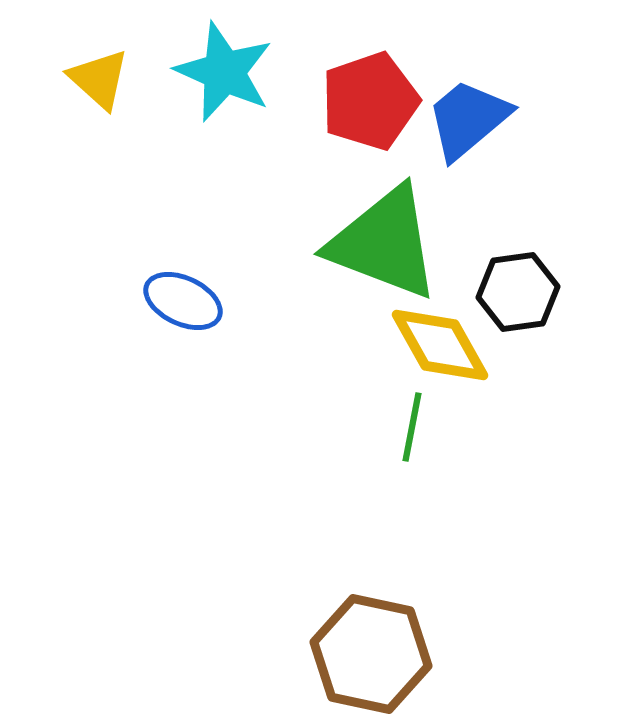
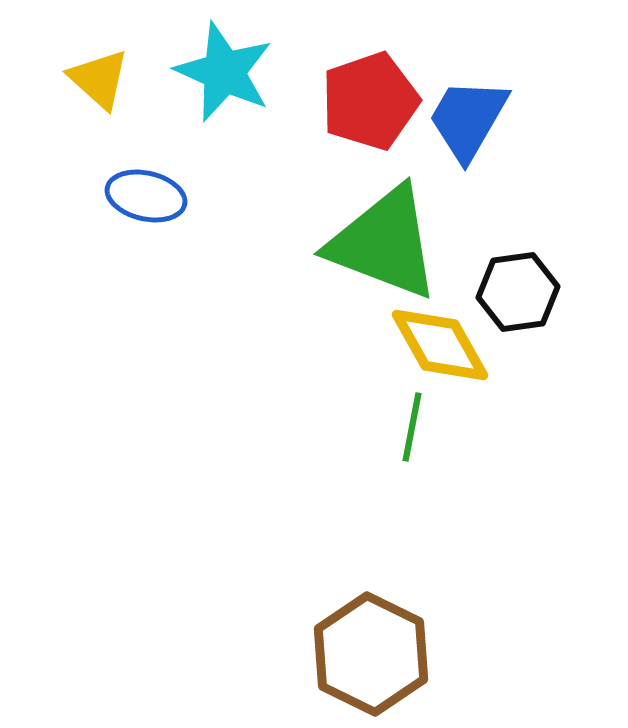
blue trapezoid: rotated 20 degrees counterclockwise
blue ellipse: moved 37 px left, 105 px up; rotated 12 degrees counterclockwise
brown hexagon: rotated 14 degrees clockwise
